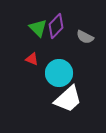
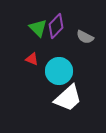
cyan circle: moved 2 px up
white trapezoid: moved 1 px up
